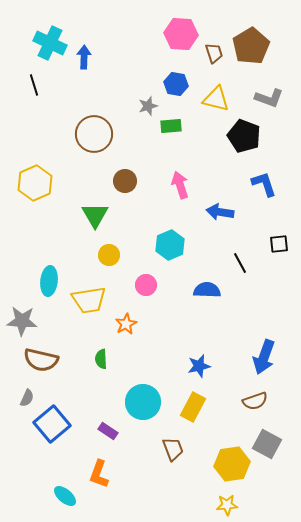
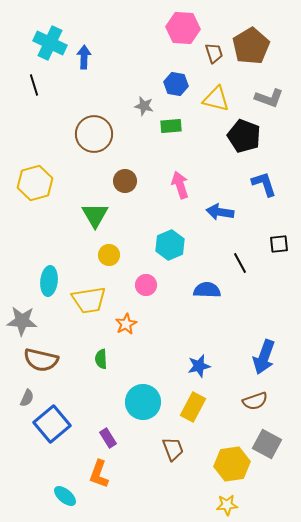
pink hexagon at (181, 34): moved 2 px right, 6 px up
gray star at (148, 106): moved 4 px left; rotated 30 degrees clockwise
yellow hexagon at (35, 183): rotated 8 degrees clockwise
purple rectangle at (108, 431): moved 7 px down; rotated 24 degrees clockwise
